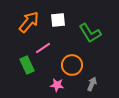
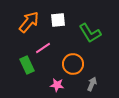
orange circle: moved 1 px right, 1 px up
